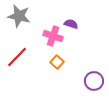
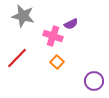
gray star: moved 4 px right
purple semicircle: rotated 136 degrees clockwise
red line: moved 1 px down
